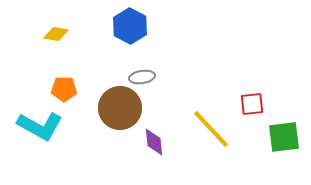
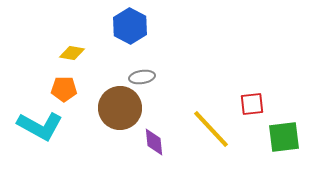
yellow diamond: moved 16 px right, 19 px down
